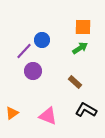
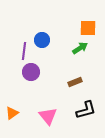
orange square: moved 5 px right, 1 px down
purple line: rotated 36 degrees counterclockwise
purple circle: moved 2 px left, 1 px down
brown rectangle: rotated 64 degrees counterclockwise
black L-shape: rotated 135 degrees clockwise
pink triangle: rotated 30 degrees clockwise
